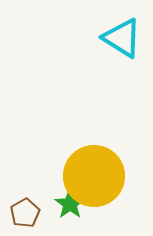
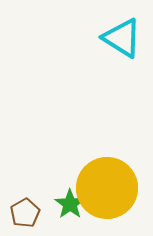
yellow circle: moved 13 px right, 12 px down
